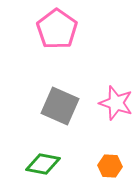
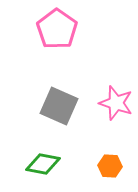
gray square: moved 1 px left
